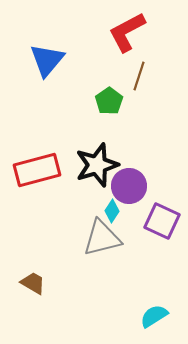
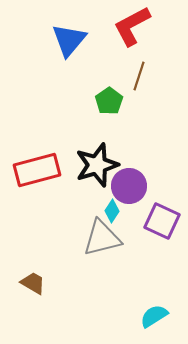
red L-shape: moved 5 px right, 6 px up
blue triangle: moved 22 px right, 20 px up
